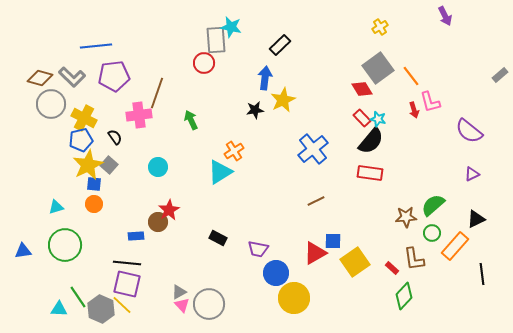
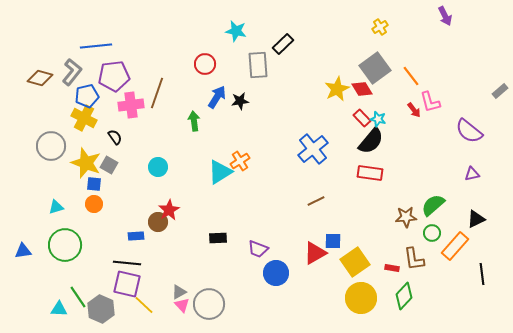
cyan star at (231, 27): moved 5 px right, 4 px down
gray rectangle at (216, 40): moved 42 px right, 25 px down
black rectangle at (280, 45): moved 3 px right, 1 px up
red circle at (204, 63): moved 1 px right, 1 px down
gray square at (378, 68): moved 3 px left
gray rectangle at (500, 75): moved 16 px down
gray L-shape at (72, 77): moved 5 px up; rotated 96 degrees counterclockwise
blue arrow at (265, 78): moved 48 px left, 19 px down; rotated 25 degrees clockwise
yellow star at (283, 100): moved 54 px right, 11 px up
gray circle at (51, 104): moved 42 px down
black star at (255, 110): moved 15 px left, 9 px up
red arrow at (414, 110): rotated 21 degrees counterclockwise
pink cross at (139, 115): moved 8 px left, 10 px up
green arrow at (191, 120): moved 3 px right, 1 px down; rotated 18 degrees clockwise
blue pentagon at (81, 140): moved 6 px right, 44 px up
orange cross at (234, 151): moved 6 px right, 10 px down
yellow star at (88, 165): moved 2 px left, 2 px up; rotated 24 degrees counterclockwise
gray square at (109, 165): rotated 12 degrees counterclockwise
purple triangle at (472, 174): rotated 14 degrees clockwise
black rectangle at (218, 238): rotated 30 degrees counterclockwise
purple trapezoid at (258, 249): rotated 10 degrees clockwise
red rectangle at (392, 268): rotated 32 degrees counterclockwise
yellow circle at (294, 298): moved 67 px right
yellow line at (122, 305): moved 22 px right
